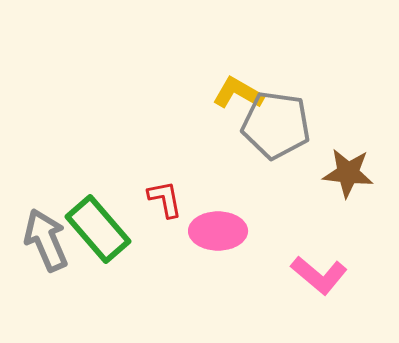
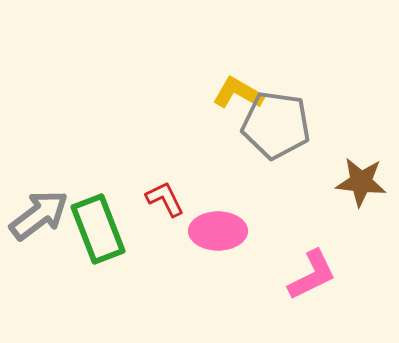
brown star: moved 13 px right, 9 px down
red L-shape: rotated 15 degrees counterclockwise
green rectangle: rotated 20 degrees clockwise
gray arrow: moved 7 px left, 25 px up; rotated 76 degrees clockwise
pink L-shape: moved 7 px left; rotated 66 degrees counterclockwise
